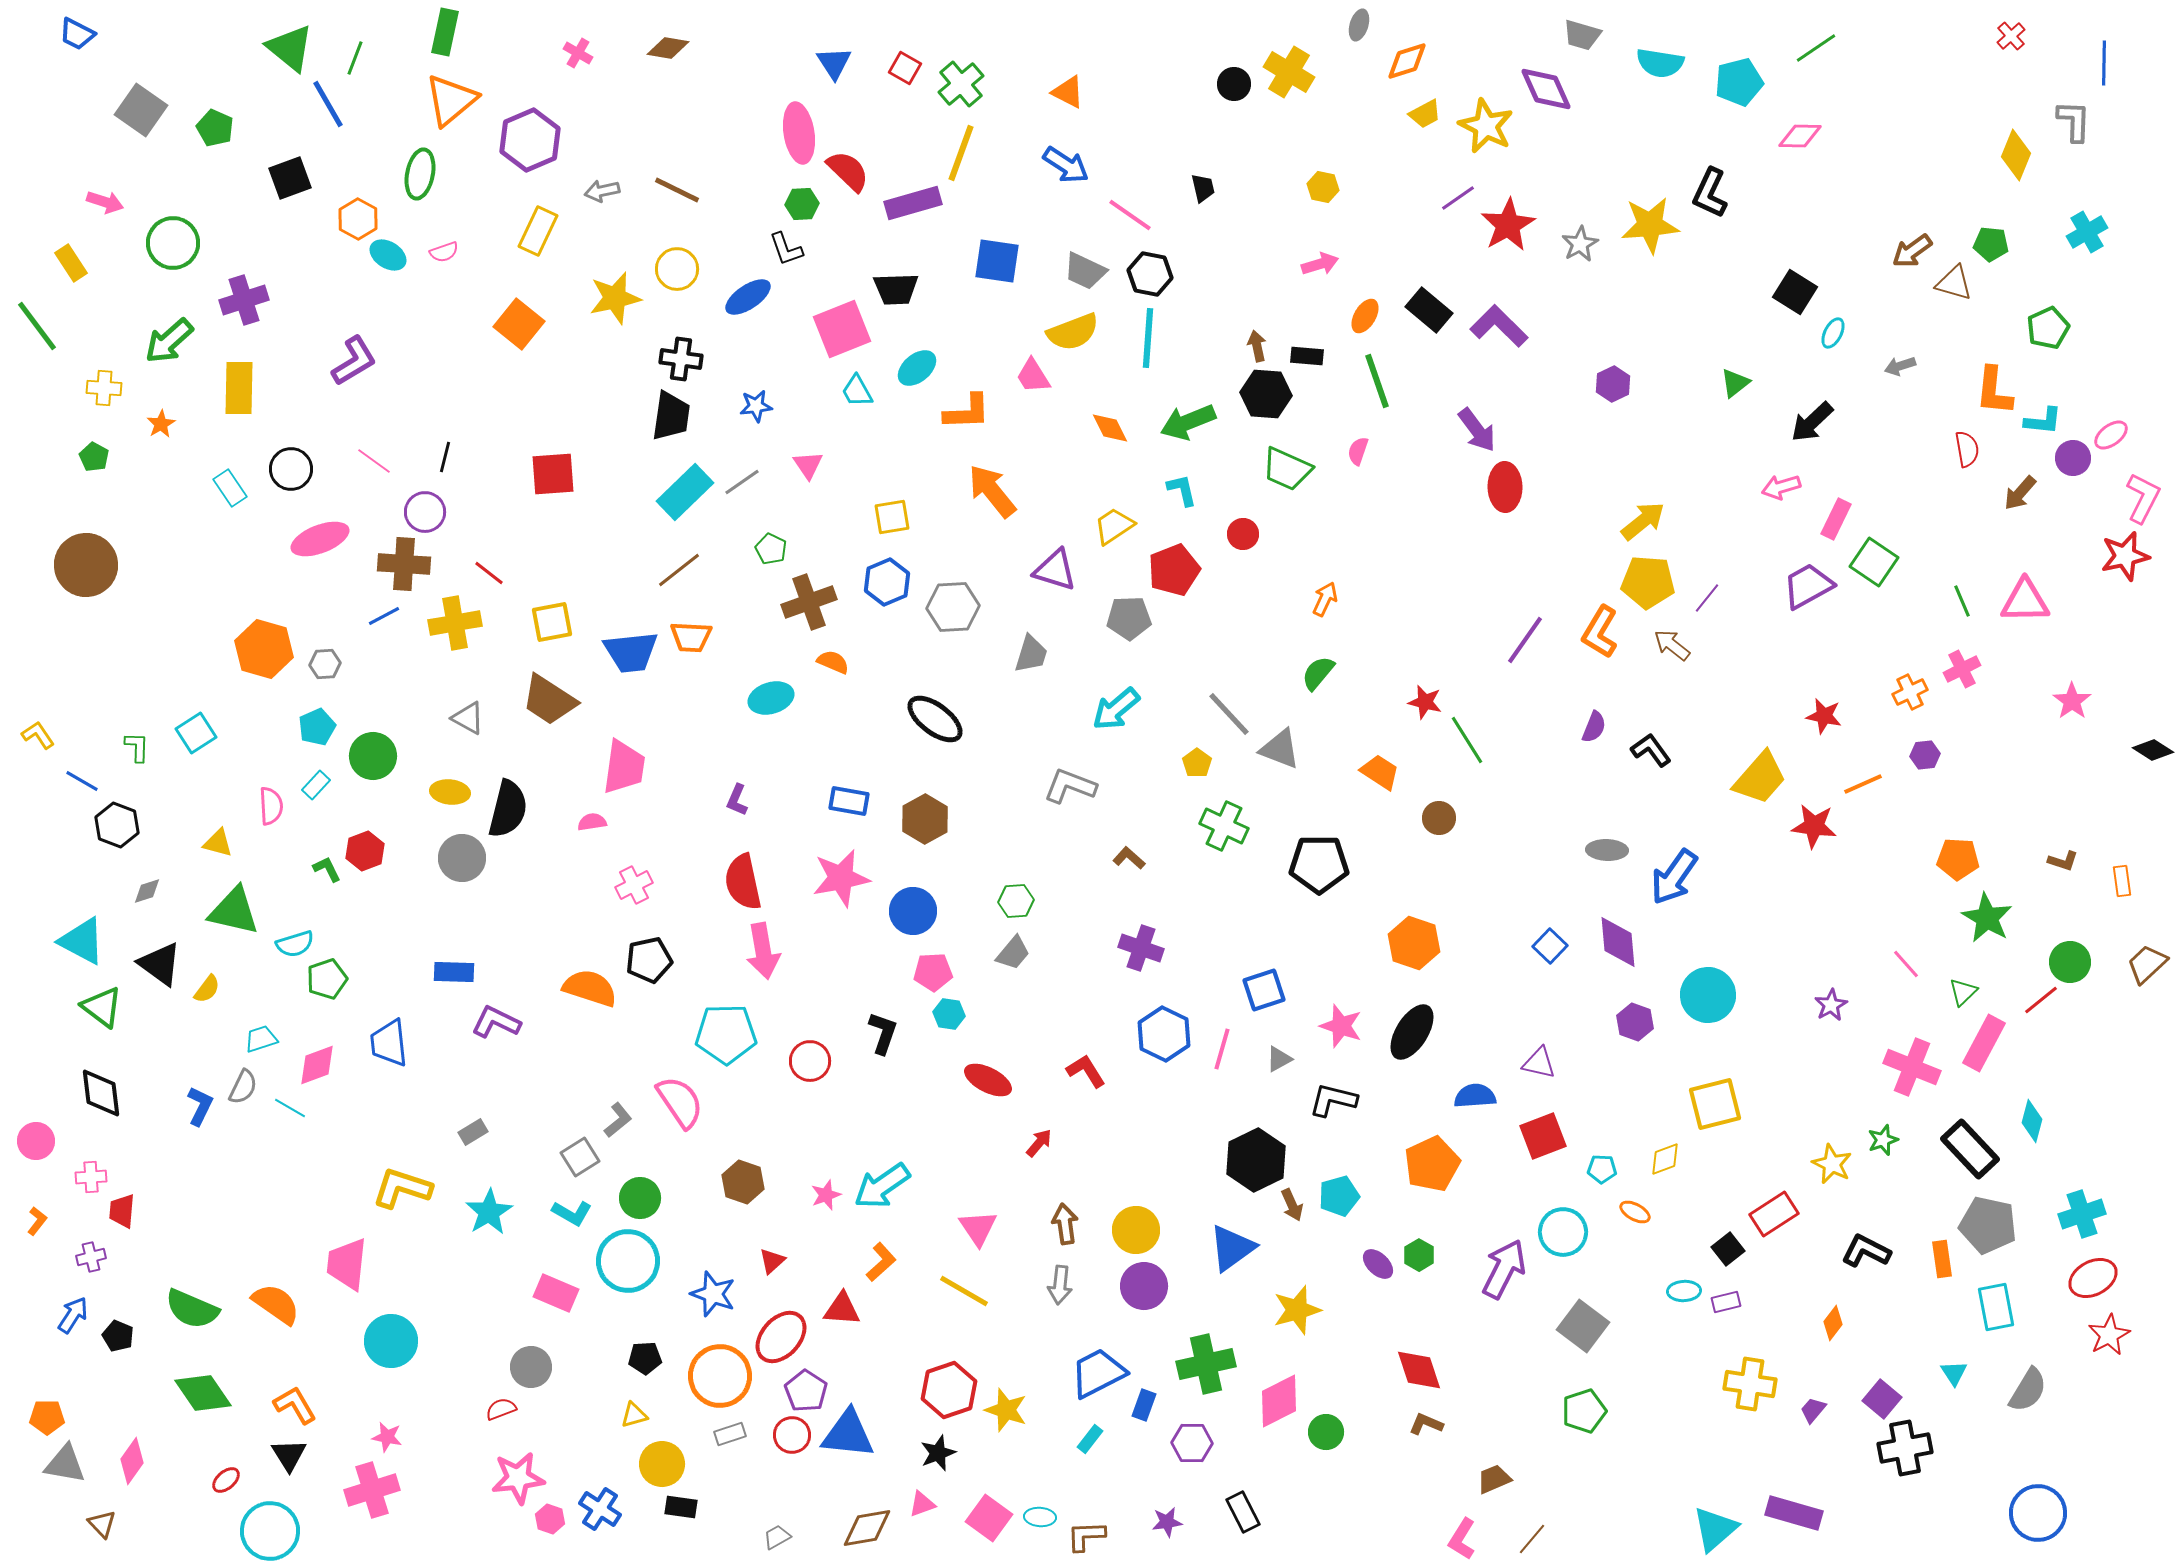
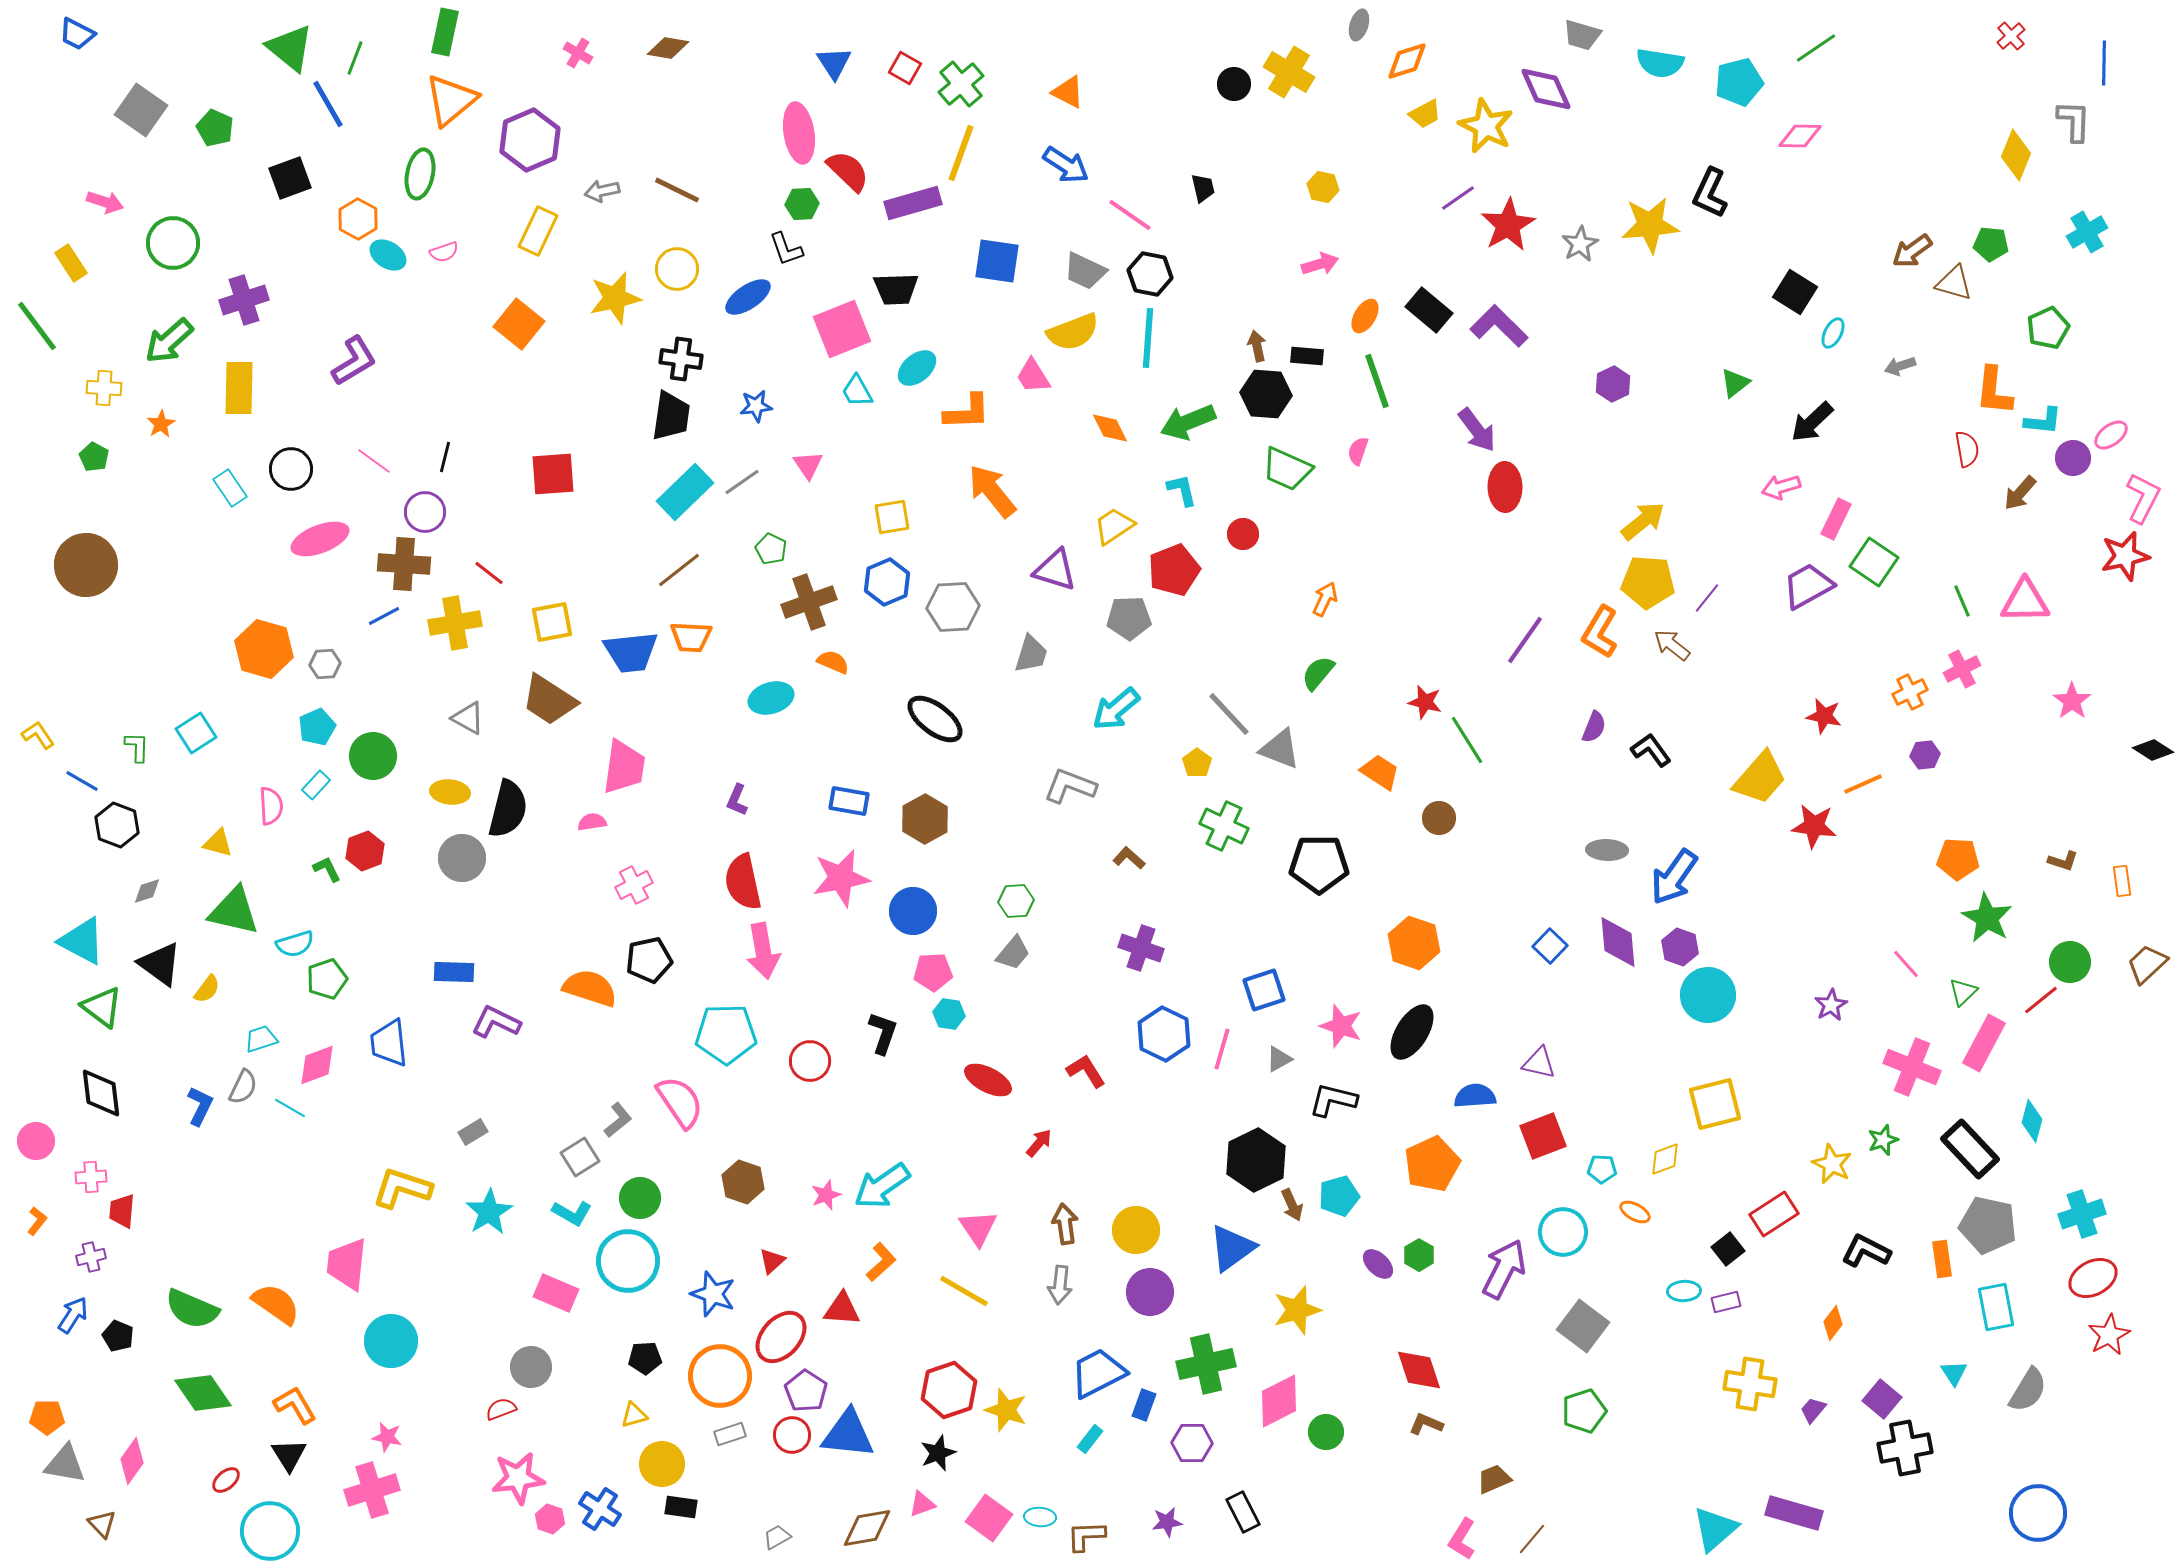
purple hexagon at (1635, 1022): moved 45 px right, 75 px up
purple circle at (1144, 1286): moved 6 px right, 6 px down
